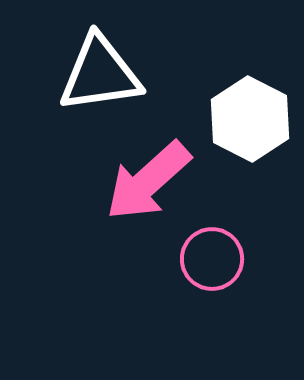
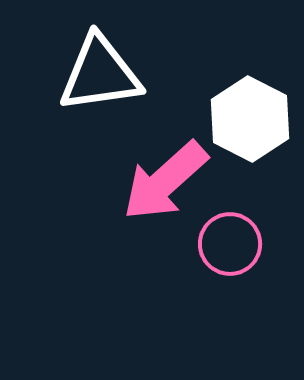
pink arrow: moved 17 px right
pink circle: moved 18 px right, 15 px up
